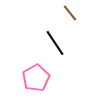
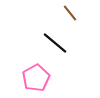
black line: rotated 16 degrees counterclockwise
